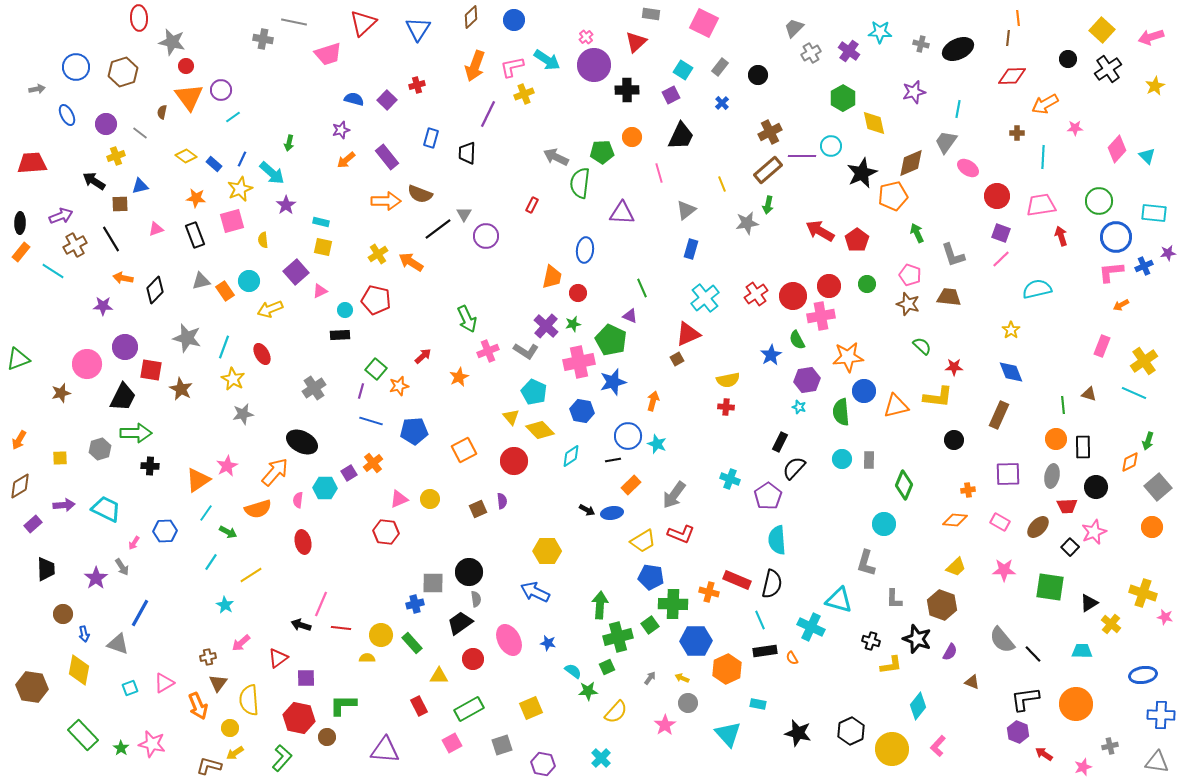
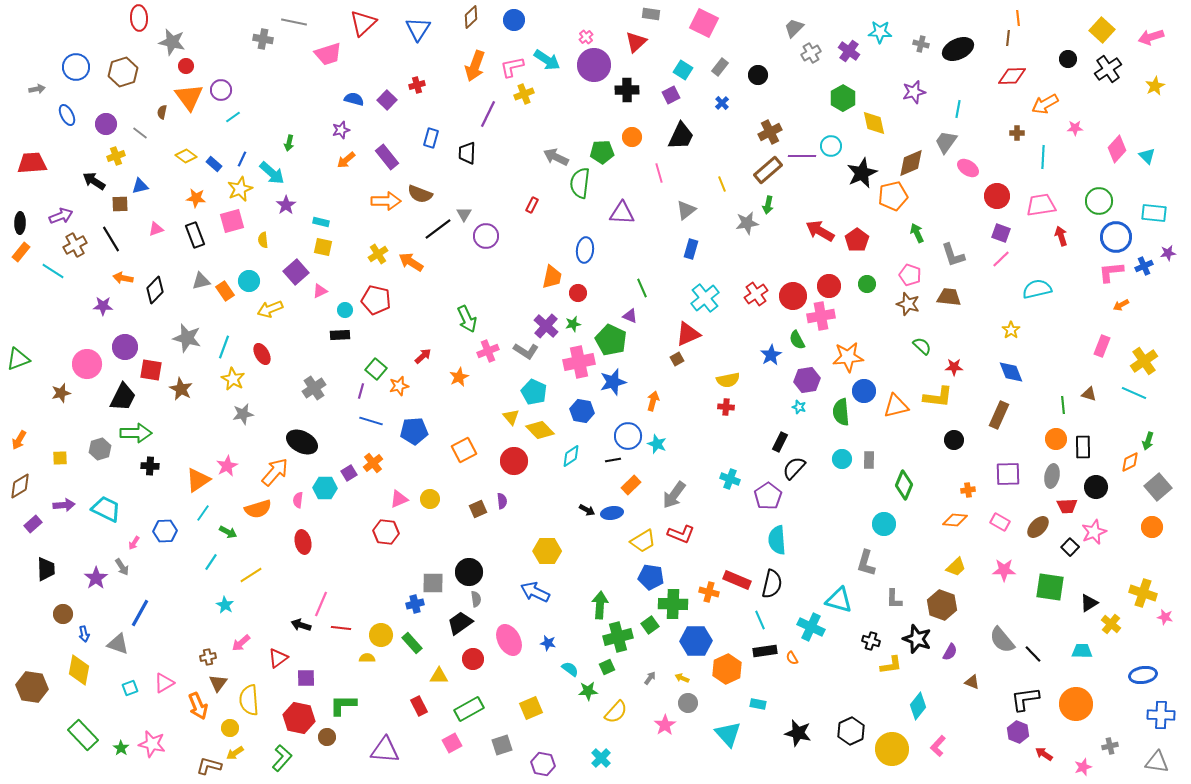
cyan line at (206, 513): moved 3 px left
cyan semicircle at (573, 671): moved 3 px left, 2 px up
